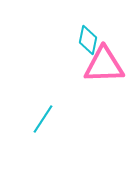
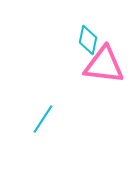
pink triangle: rotated 9 degrees clockwise
